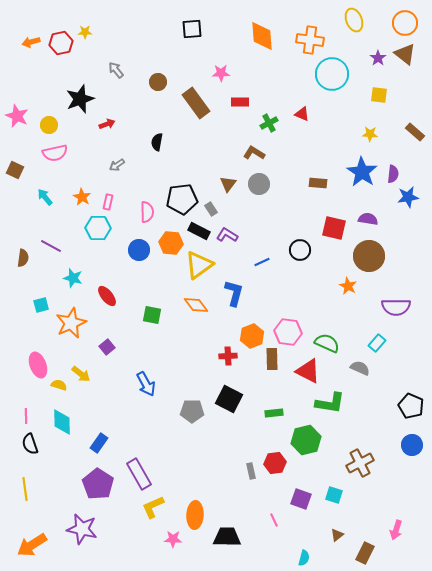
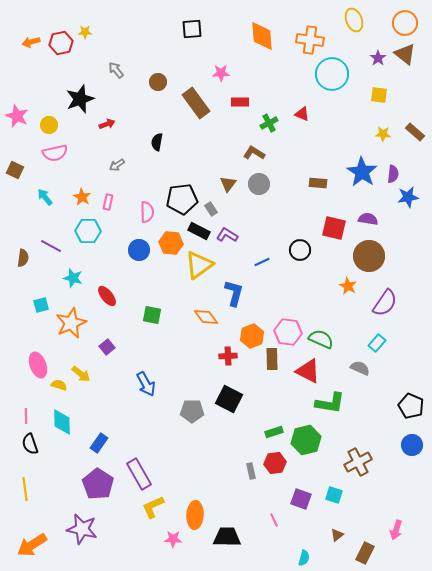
yellow star at (370, 134): moved 13 px right
cyan hexagon at (98, 228): moved 10 px left, 3 px down
orange diamond at (196, 305): moved 10 px right, 12 px down
purple semicircle at (396, 307): moved 11 px left, 4 px up; rotated 56 degrees counterclockwise
green semicircle at (327, 343): moved 6 px left, 4 px up
green rectangle at (274, 413): moved 19 px down; rotated 12 degrees counterclockwise
brown cross at (360, 463): moved 2 px left, 1 px up
